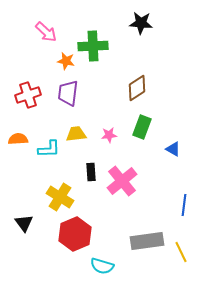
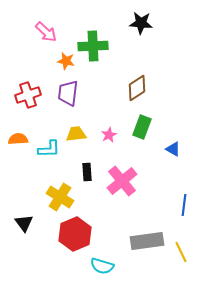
pink star: rotated 21 degrees counterclockwise
black rectangle: moved 4 px left
